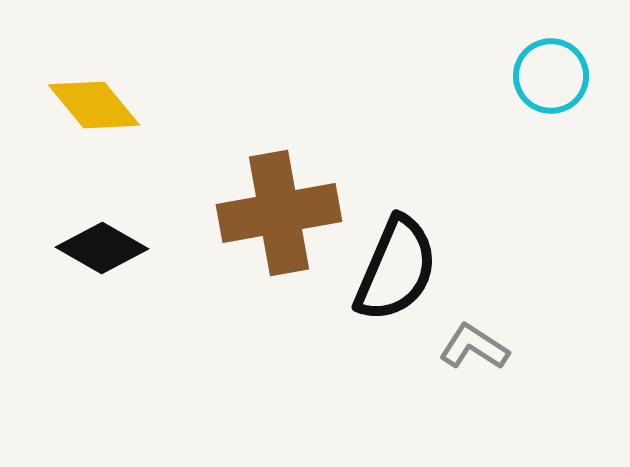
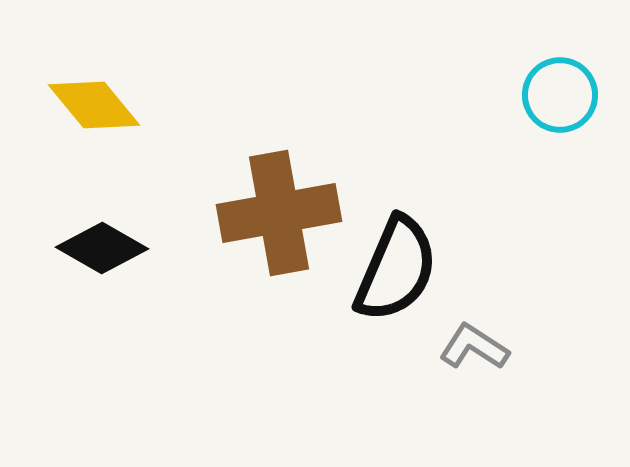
cyan circle: moved 9 px right, 19 px down
